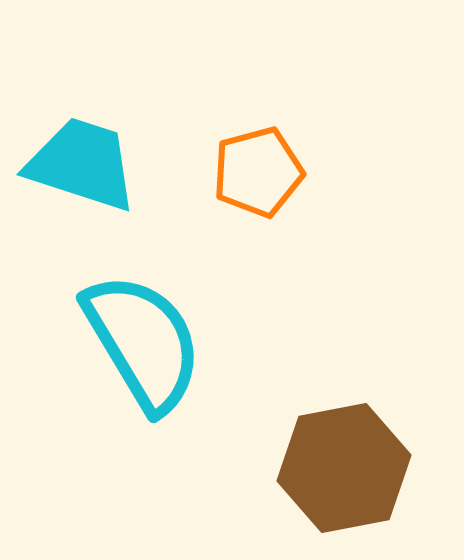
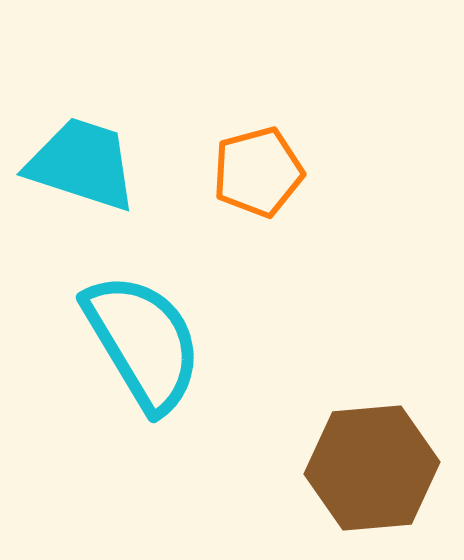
brown hexagon: moved 28 px right; rotated 6 degrees clockwise
